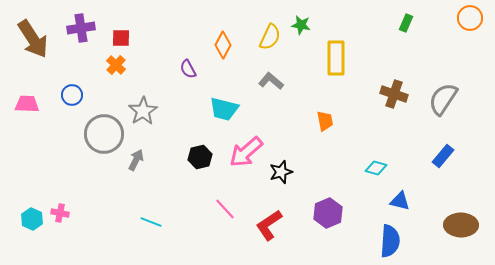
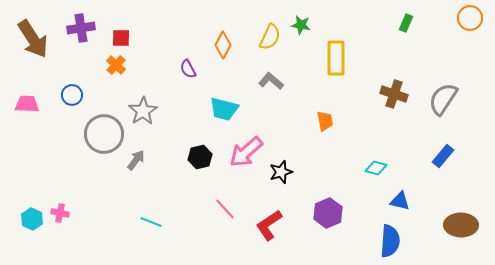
gray arrow: rotated 10 degrees clockwise
